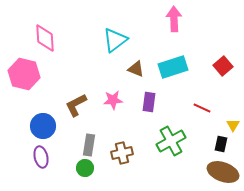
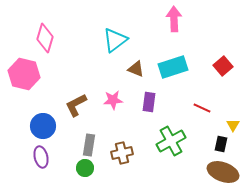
pink diamond: rotated 20 degrees clockwise
